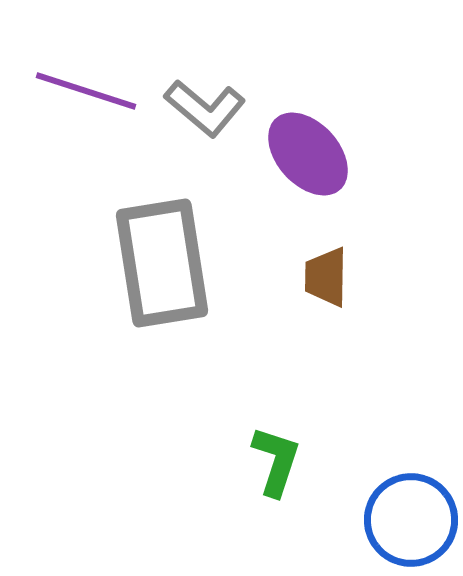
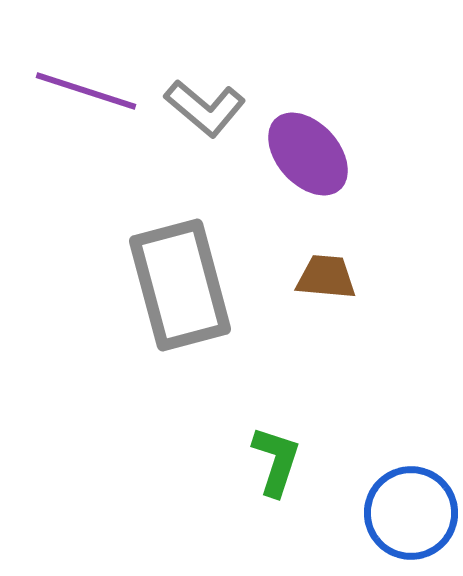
gray rectangle: moved 18 px right, 22 px down; rotated 6 degrees counterclockwise
brown trapezoid: rotated 94 degrees clockwise
blue circle: moved 7 px up
